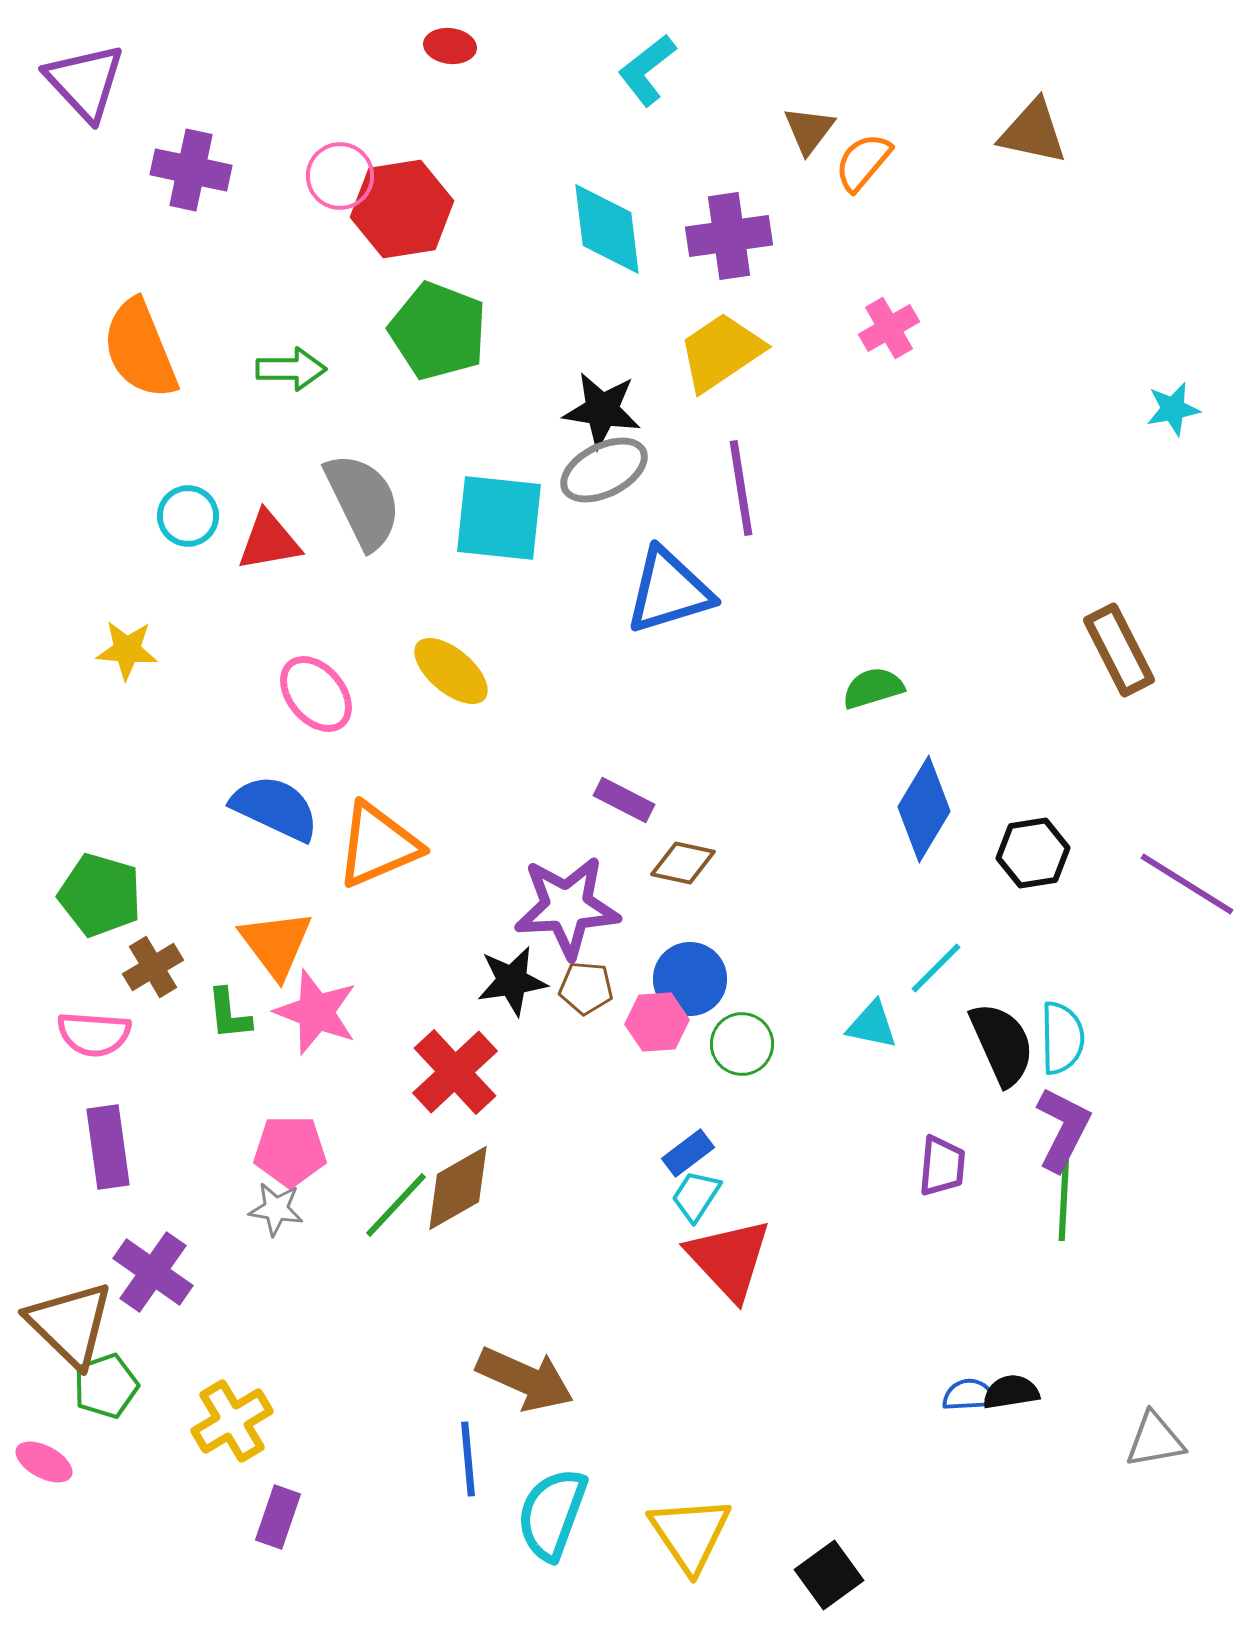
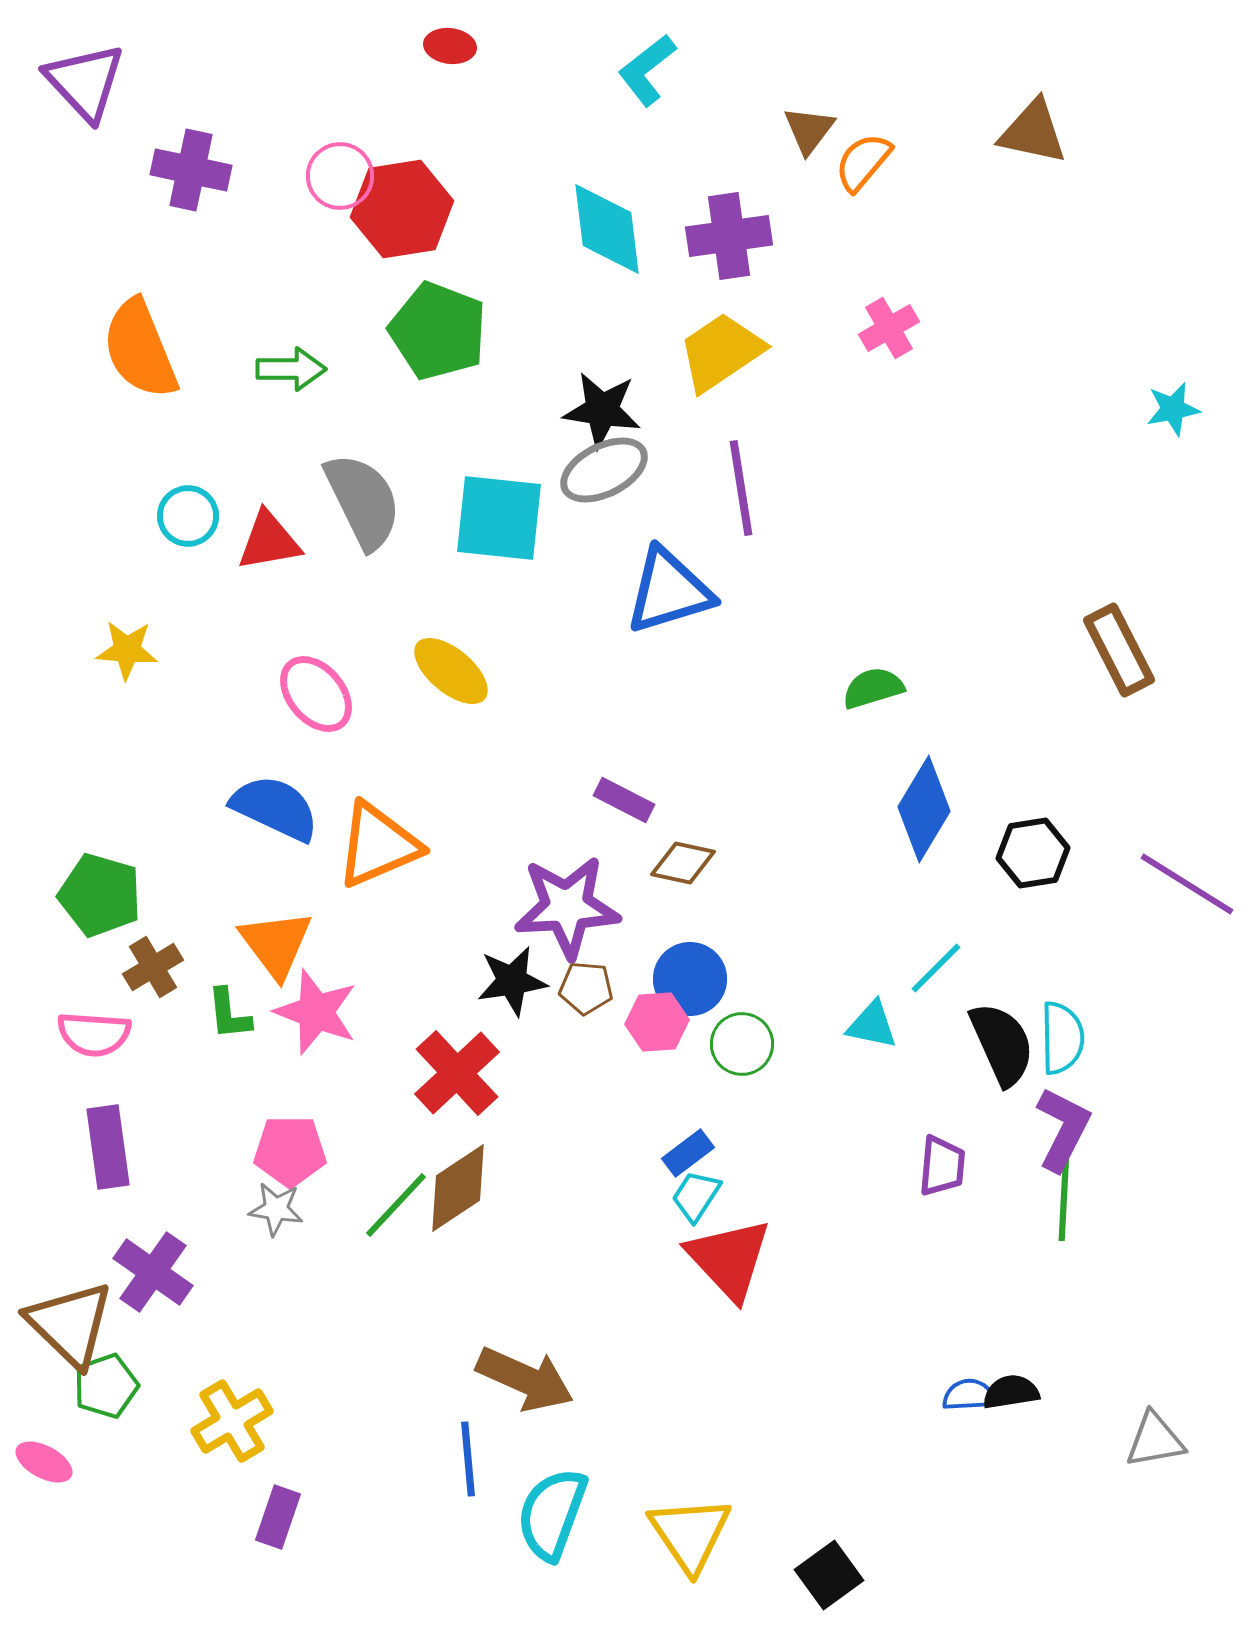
red cross at (455, 1072): moved 2 px right, 1 px down
brown diamond at (458, 1188): rotated 4 degrees counterclockwise
